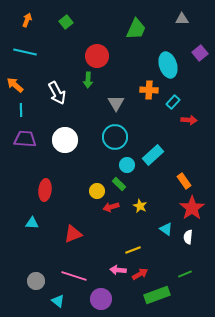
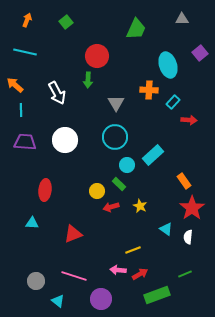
purple trapezoid at (25, 139): moved 3 px down
